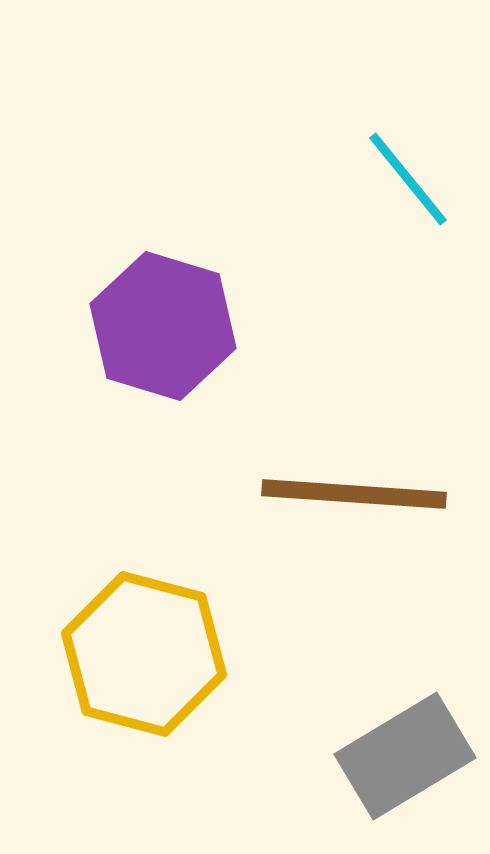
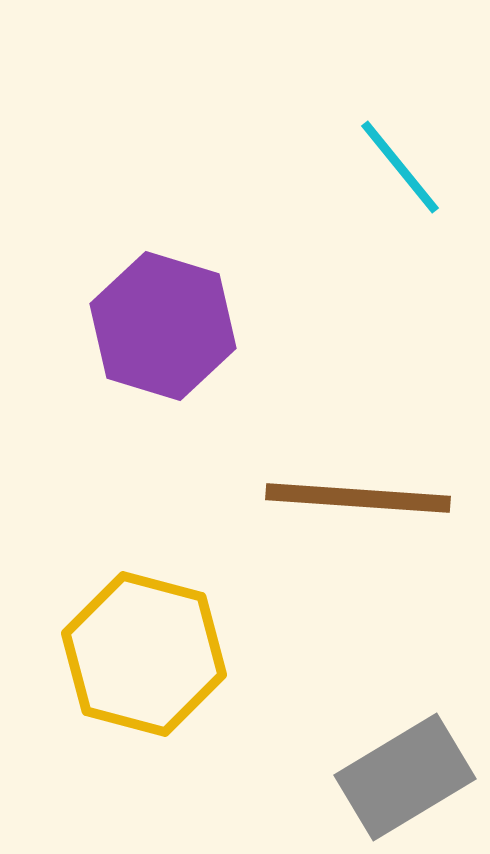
cyan line: moved 8 px left, 12 px up
brown line: moved 4 px right, 4 px down
gray rectangle: moved 21 px down
